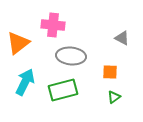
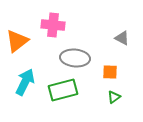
orange triangle: moved 1 px left, 2 px up
gray ellipse: moved 4 px right, 2 px down
